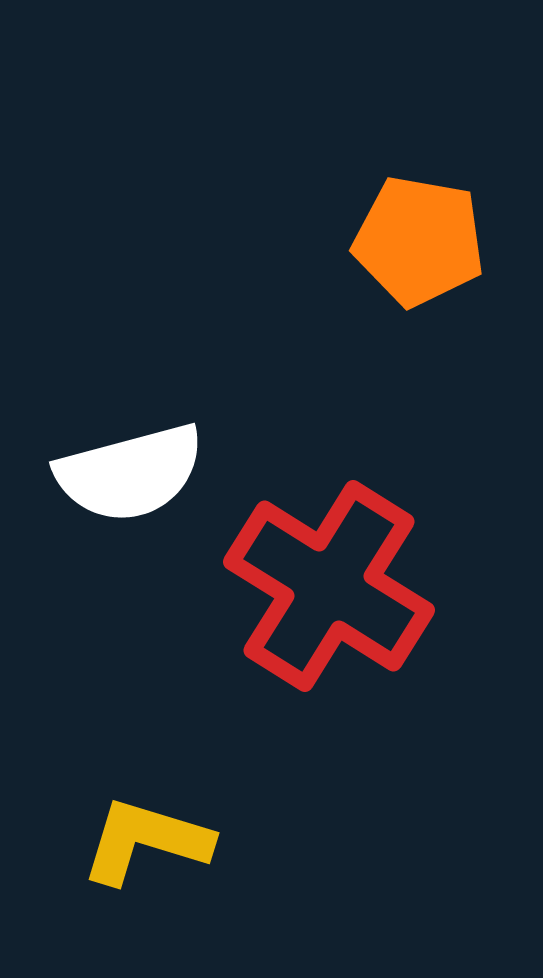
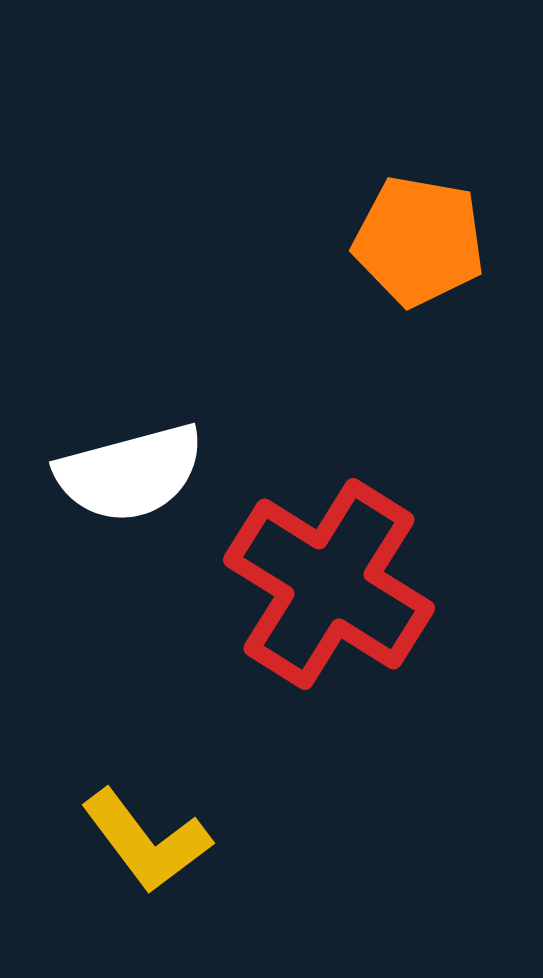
red cross: moved 2 px up
yellow L-shape: rotated 144 degrees counterclockwise
